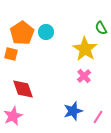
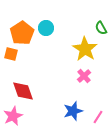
cyan circle: moved 4 px up
red diamond: moved 2 px down
